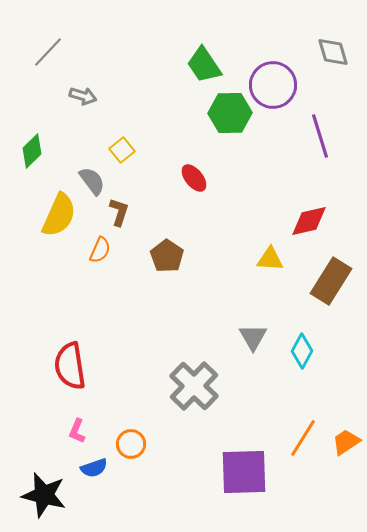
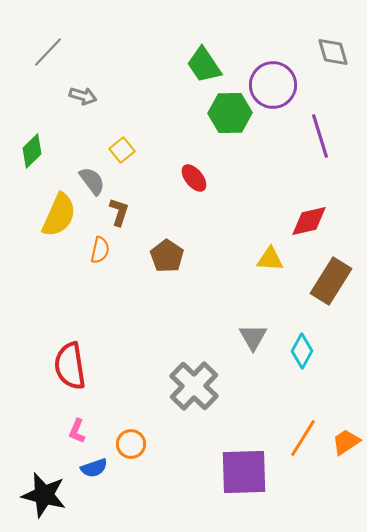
orange semicircle: rotated 12 degrees counterclockwise
